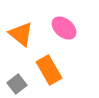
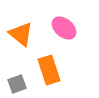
orange rectangle: rotated 12 degrees clockwise
gray square: rotated 18 degrees clockwise
